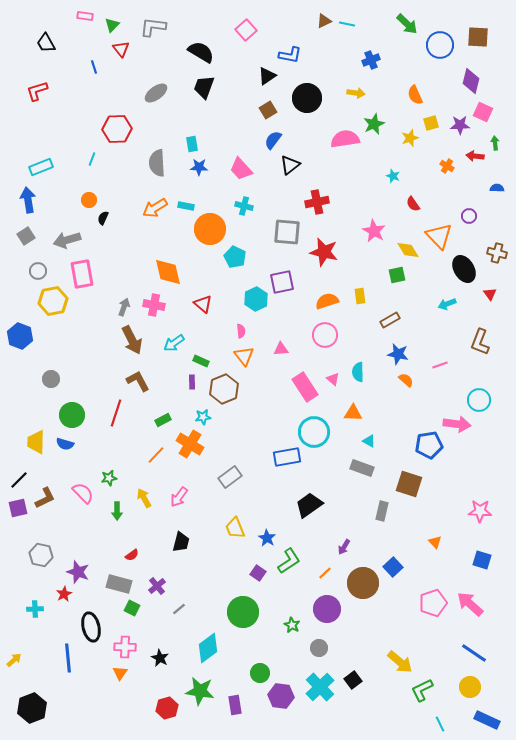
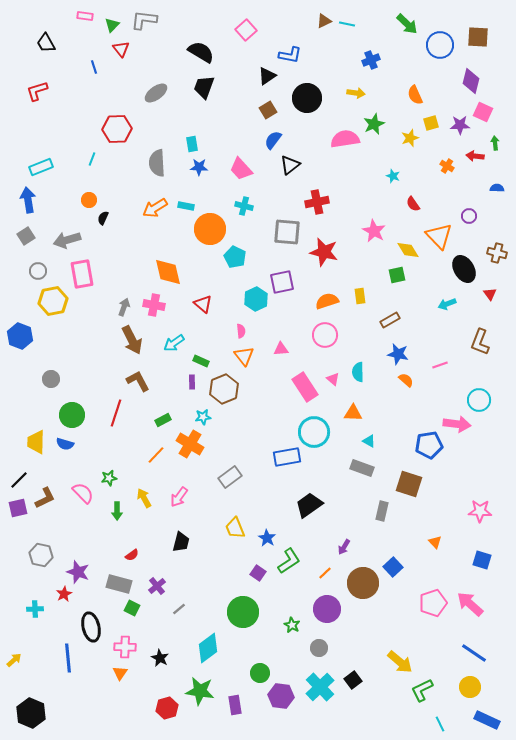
gray L-shape at (153, 27): moved 9 px left, 7 px up
black hexagon at (32, 708): moved 1 px left, 5 px down; rotated 16 degrees counterclockwise
